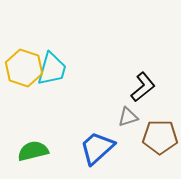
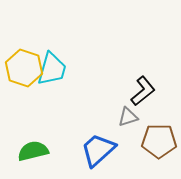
black L-shape: moved 4 px down
brown pentagon: moved 1 px left, 4 px down
blue trapezoid: moved 1 px right, 2 px down
